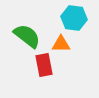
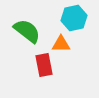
cyan hexagon: rotated 20 degrees counterclockwise
green semicircle: moved 5 px up
